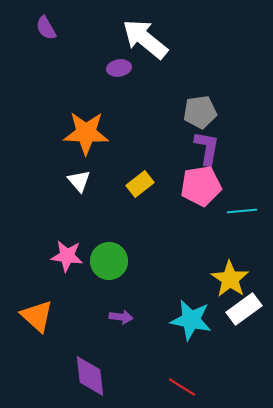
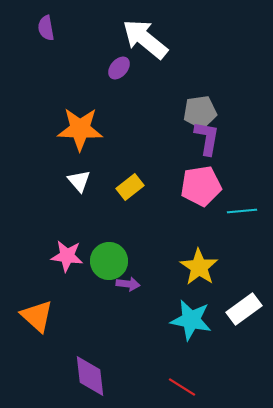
purple semicircle: rotated 20 degrees clockwise
purple ellipse: rotated 40 degrees counterclockwise
orange star: moved 6 px left, 4 px up
purple L-shape: moved 10 px up
yellow rectangle: moved 10 px left, 3 px down
yellow star: moved 31 px left, 12 px up
purple arrow: moved 7 px right, 33 px up
